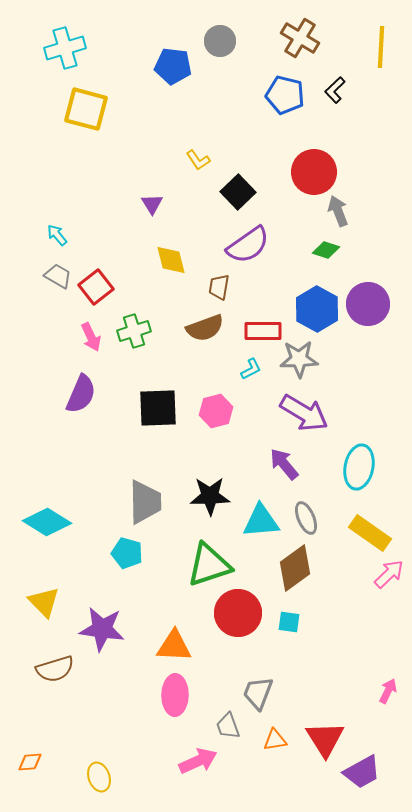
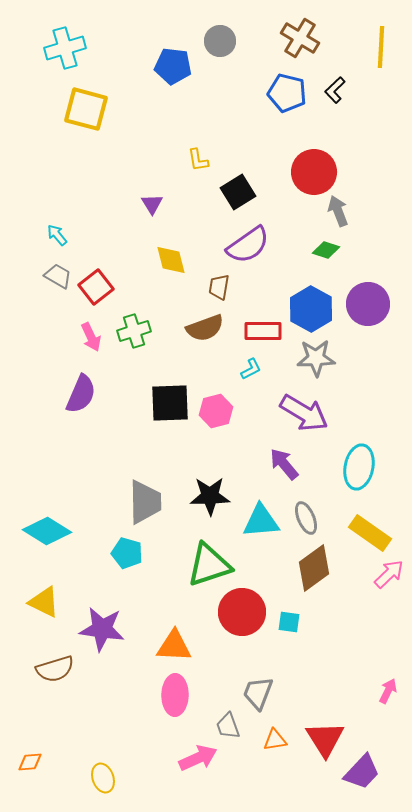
blue pentagon at (285, 95): moved 2 px right, 2 px up
yellow L-shape at (198, 160): rotated 25 degrees clockwise
black square at (238, 192): rotated 12 degrees clockwise
blue hexagon at (317, 309): moved 6 px left
gray star at (299, 359): moved 17 px right, 1 px up
black square at (158, 408): moved 12 px right, 5 px up
cyan diamond at (47, 522): moved 9 px down
brown diamond at (295, 568): moved 19 px right
yellow triangle at (44, 602): rotated 20 degrees counterclockwise
red circle at (238, 613): moved 4 px right, 1 px up
pink arrow at (198, 761): moved 3 px up
purple trapezoid at (362, 772): rotated 18 degrees counterclockwise
yellow ellipse at (99, 777): moved 4 px right, 1 px down
